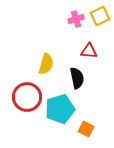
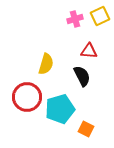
pink cross: moved 1 px left
black semicircle: moved 5 px right, 2 px up; rotated 15 degrees counterclockwise
